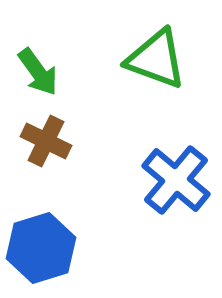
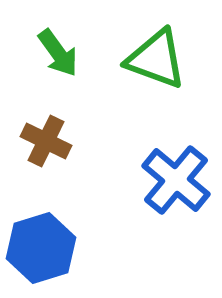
green arrow: moved 20 px right, 19 px up
